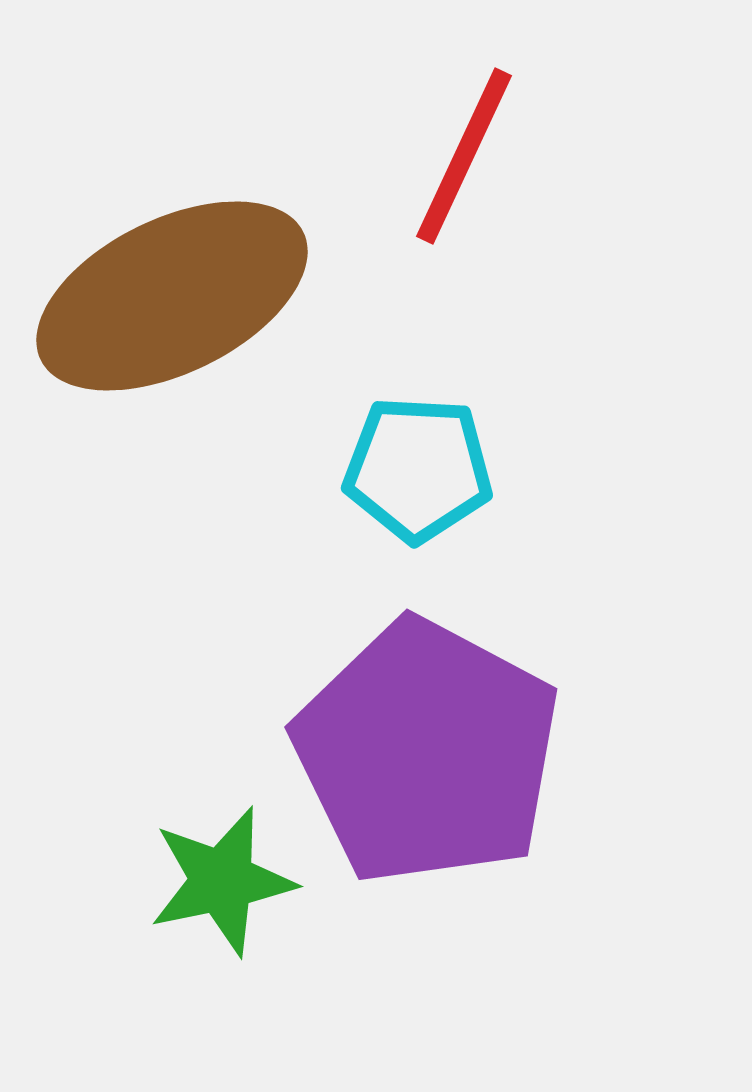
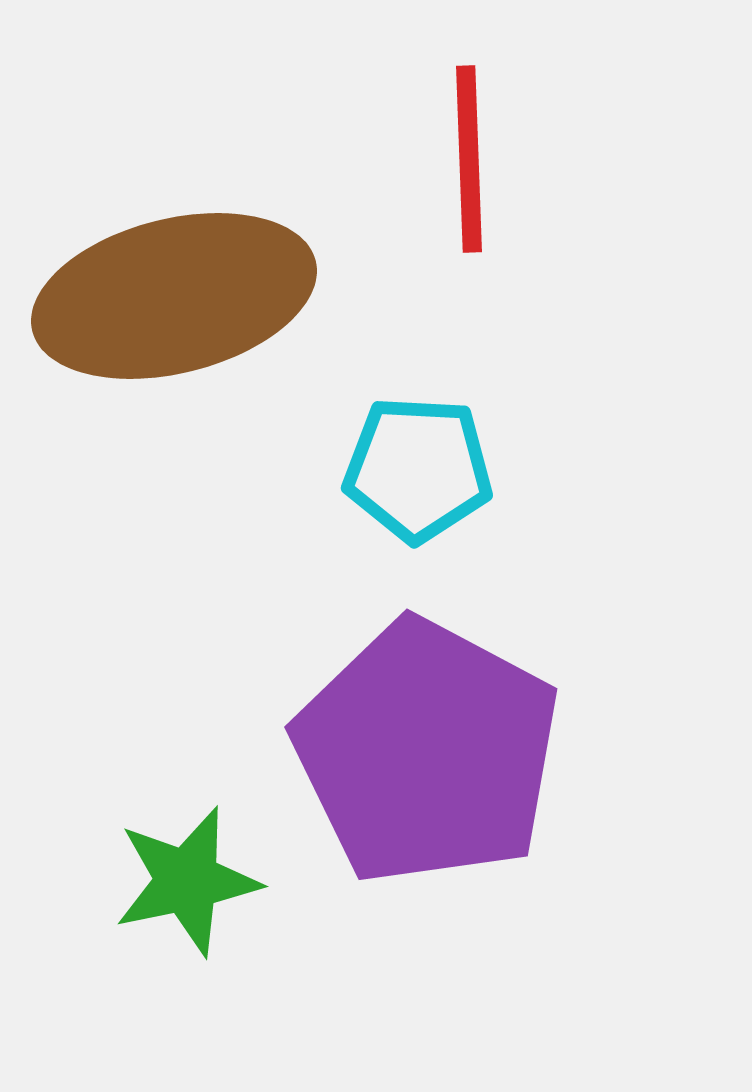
red line: moved 5 px right, 3 px down; rotated 27 degrees counterclockwise
brown ellipse: moved 2 px right; rotated 12 degrees clockwise
green star: moved 35 px left
